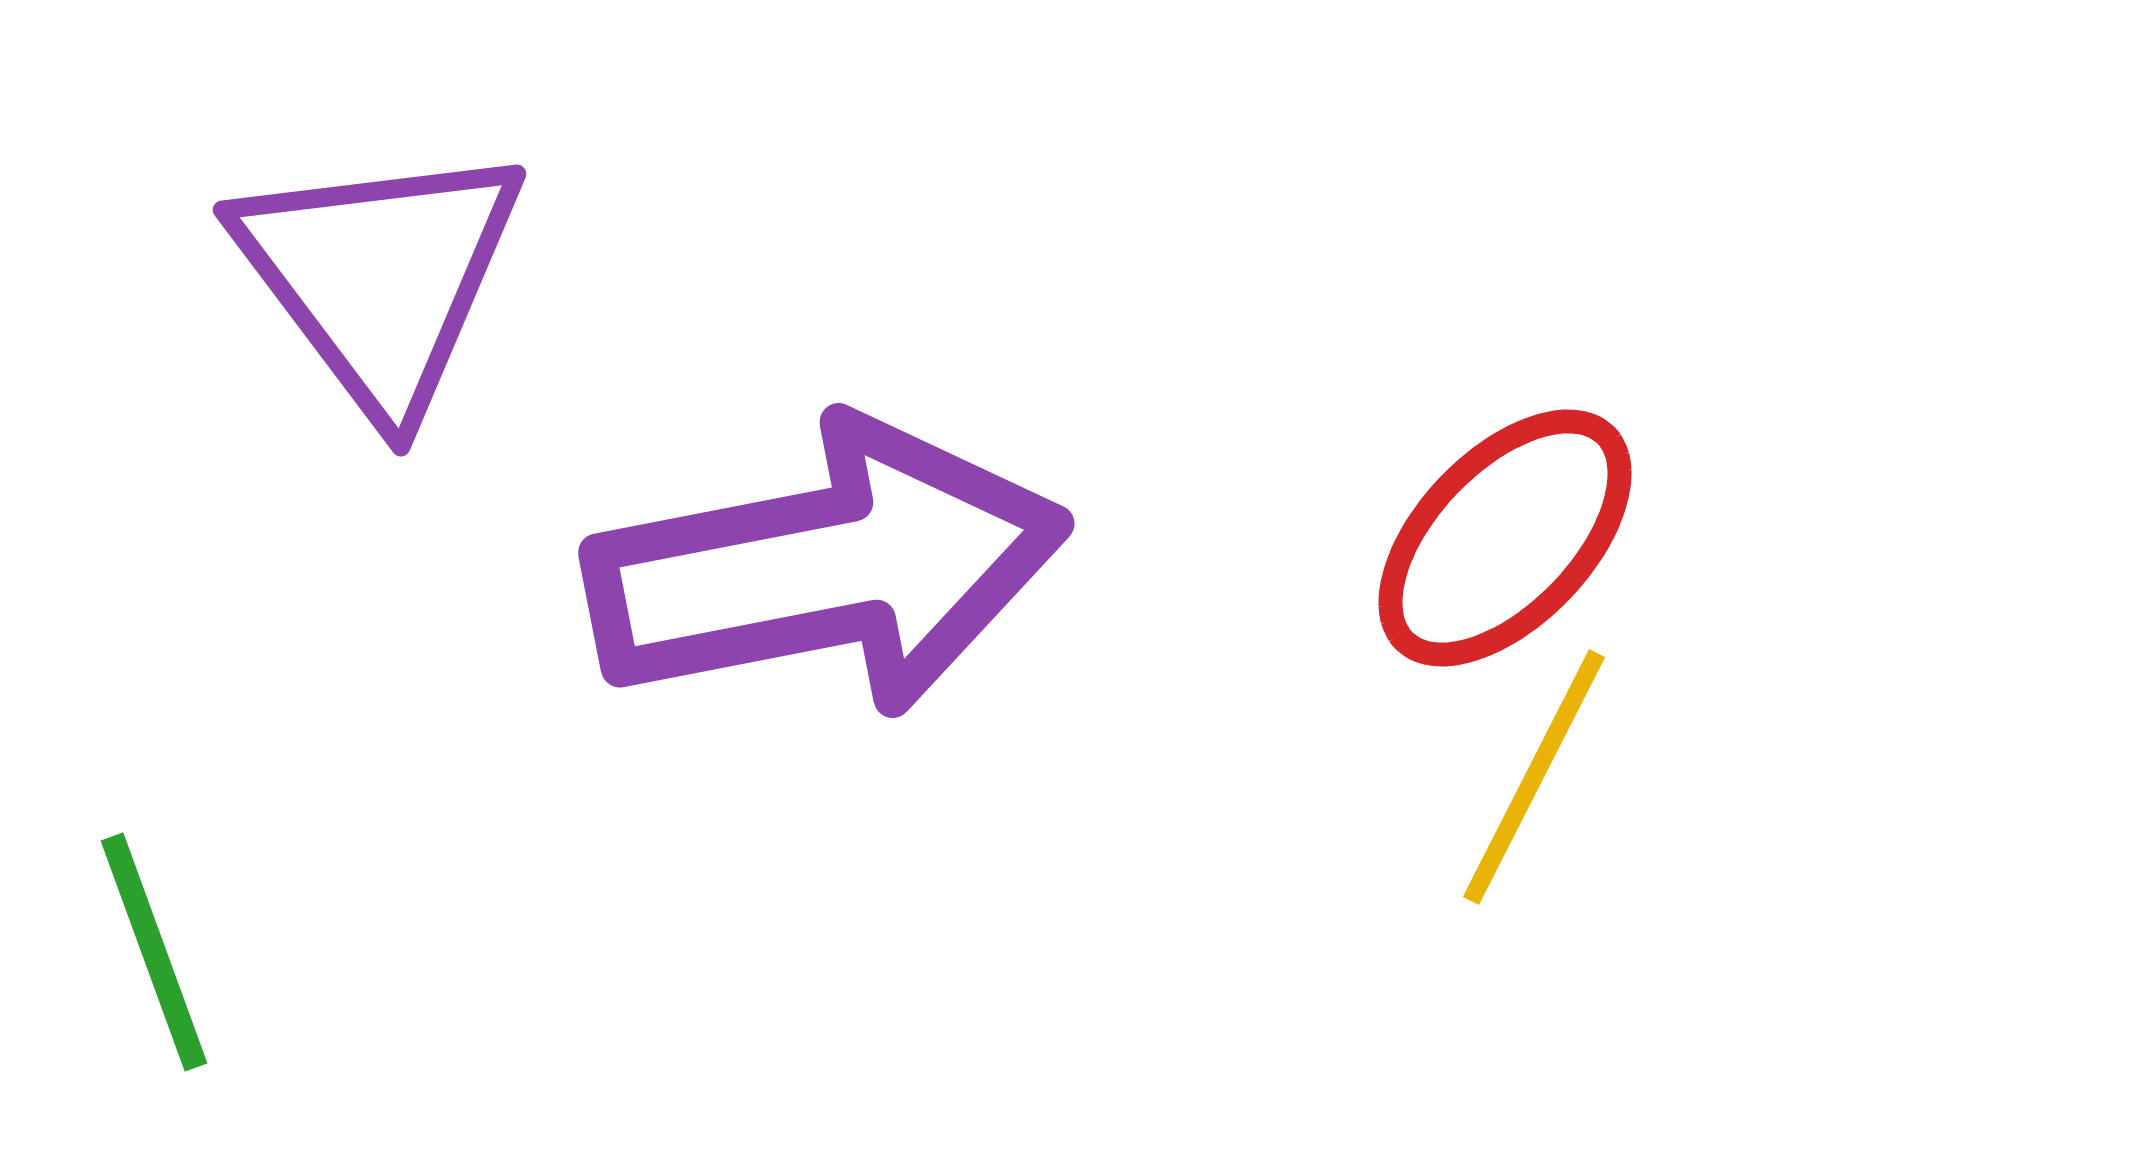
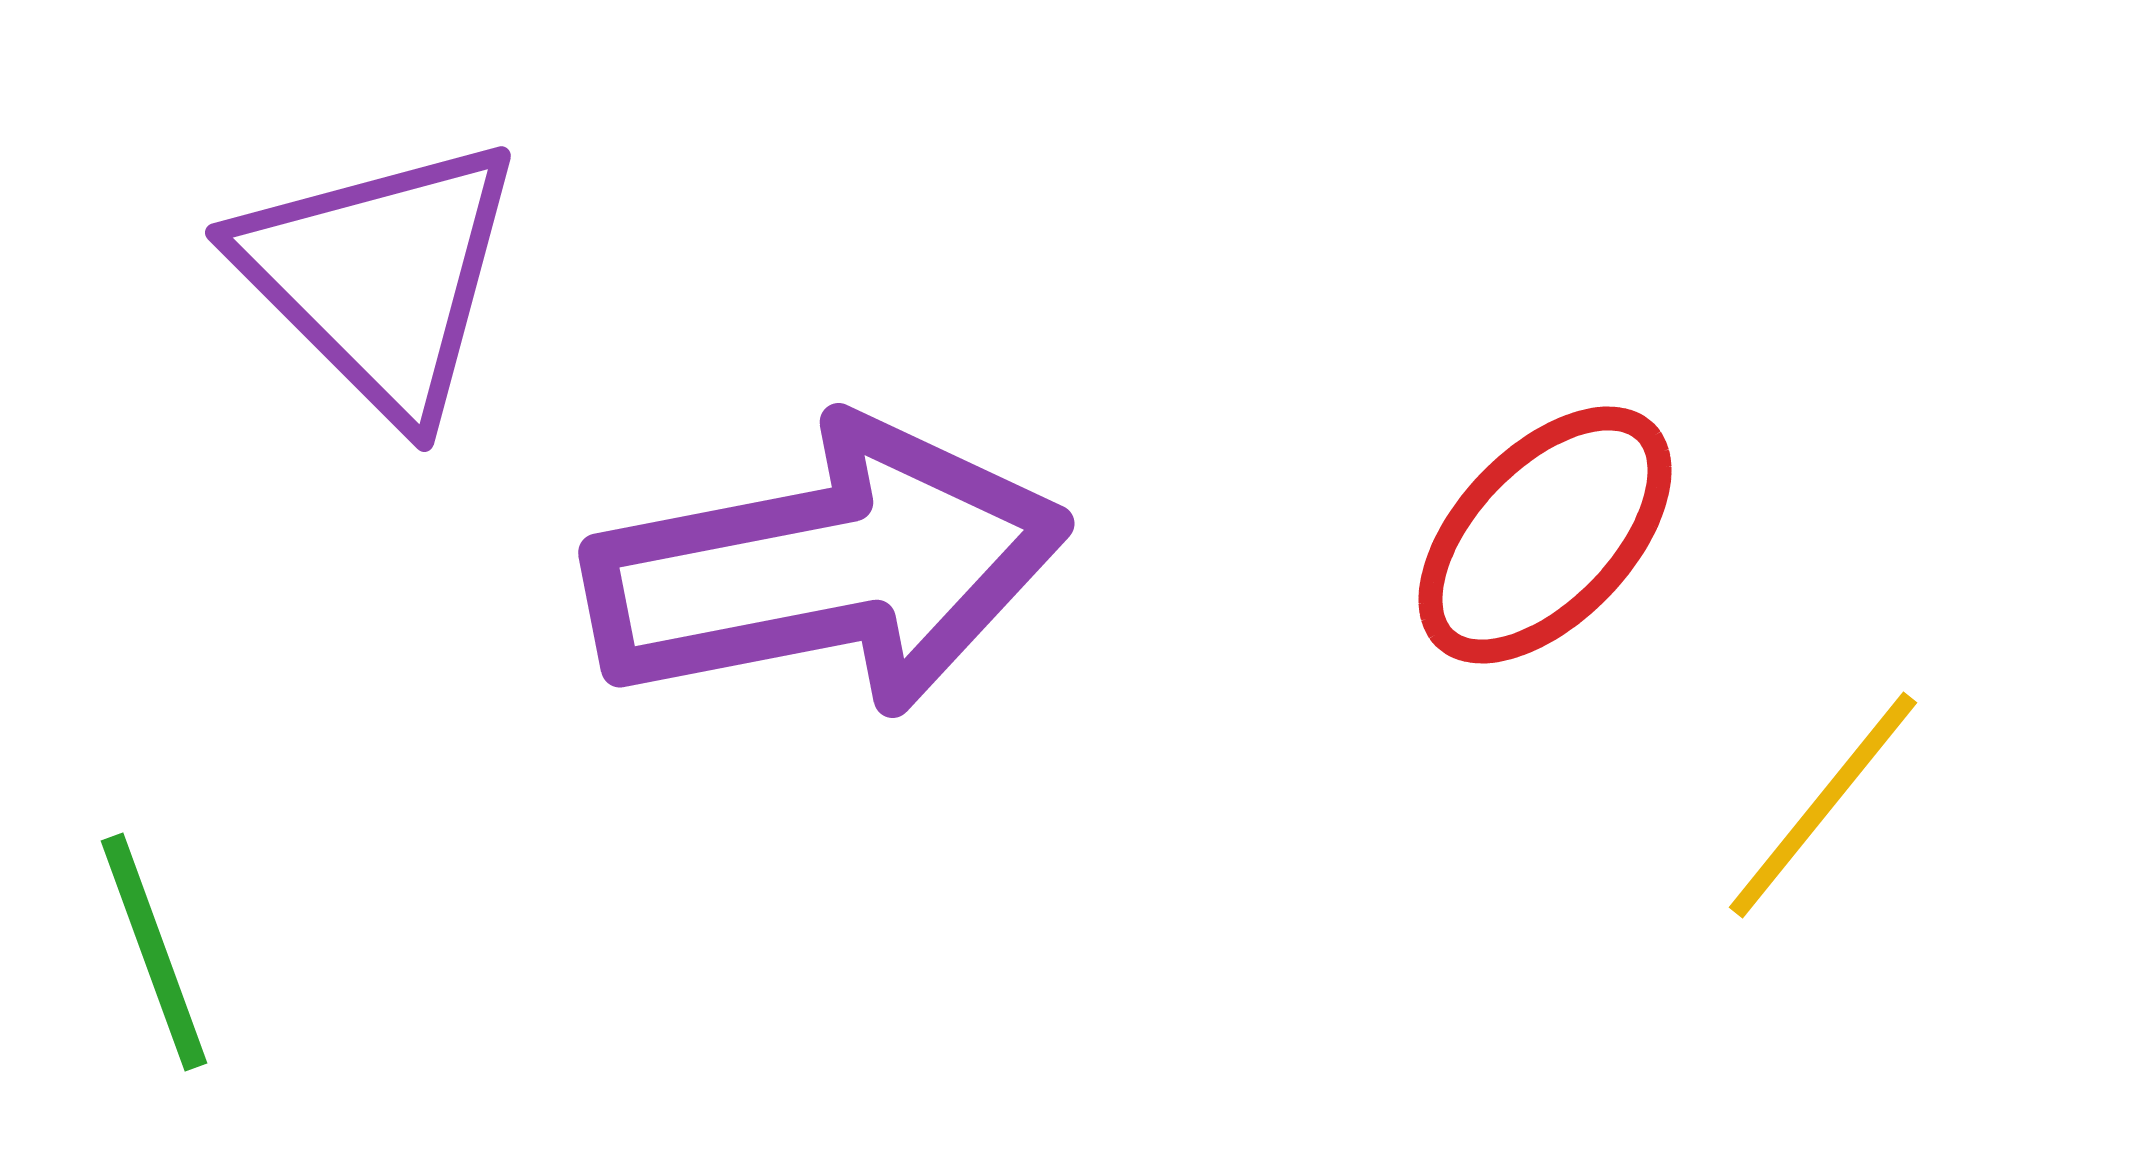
purple triangle: rotated 8 degrees counterclockwise
red ellipse: moved 40 px right, 3 px up
yellow line: moved 289 px right, 28 px down; rotated 12 degrees clockwise
